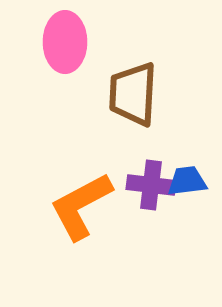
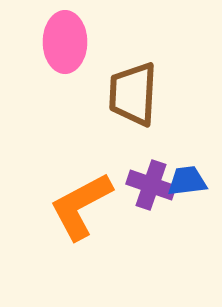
purple cross: rotated 12 degrees clockwise
